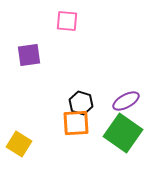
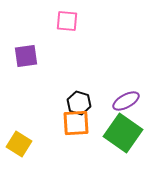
purple square: moved 3 px left, 1 px down
black hexagon: moved 2 px left
